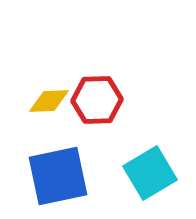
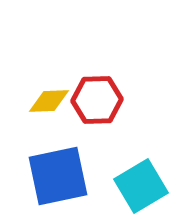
cyan square: moved 9 px left, 13 px down
